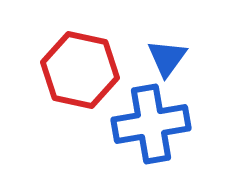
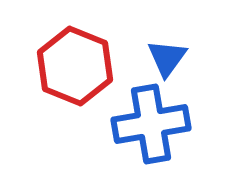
red hexagon: moved 5 px left, 4 px up; rotated 10 degrees clockwise
